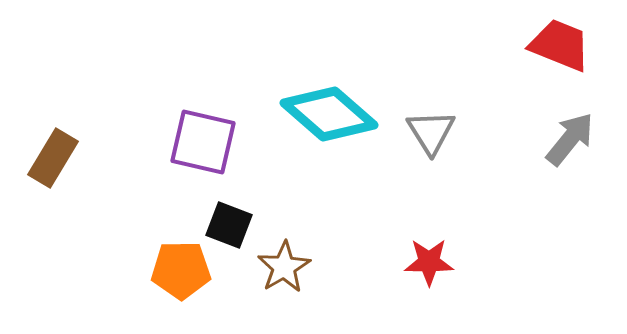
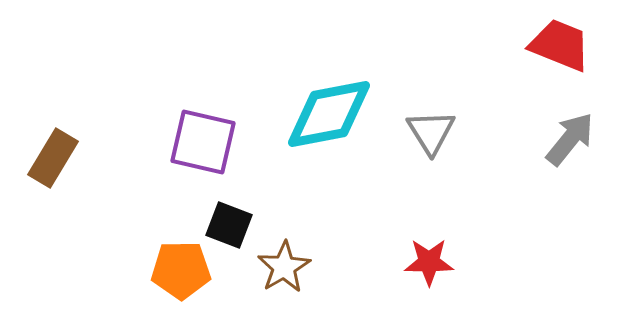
cyan diamond: rotated 52 degrees counterclockwise
